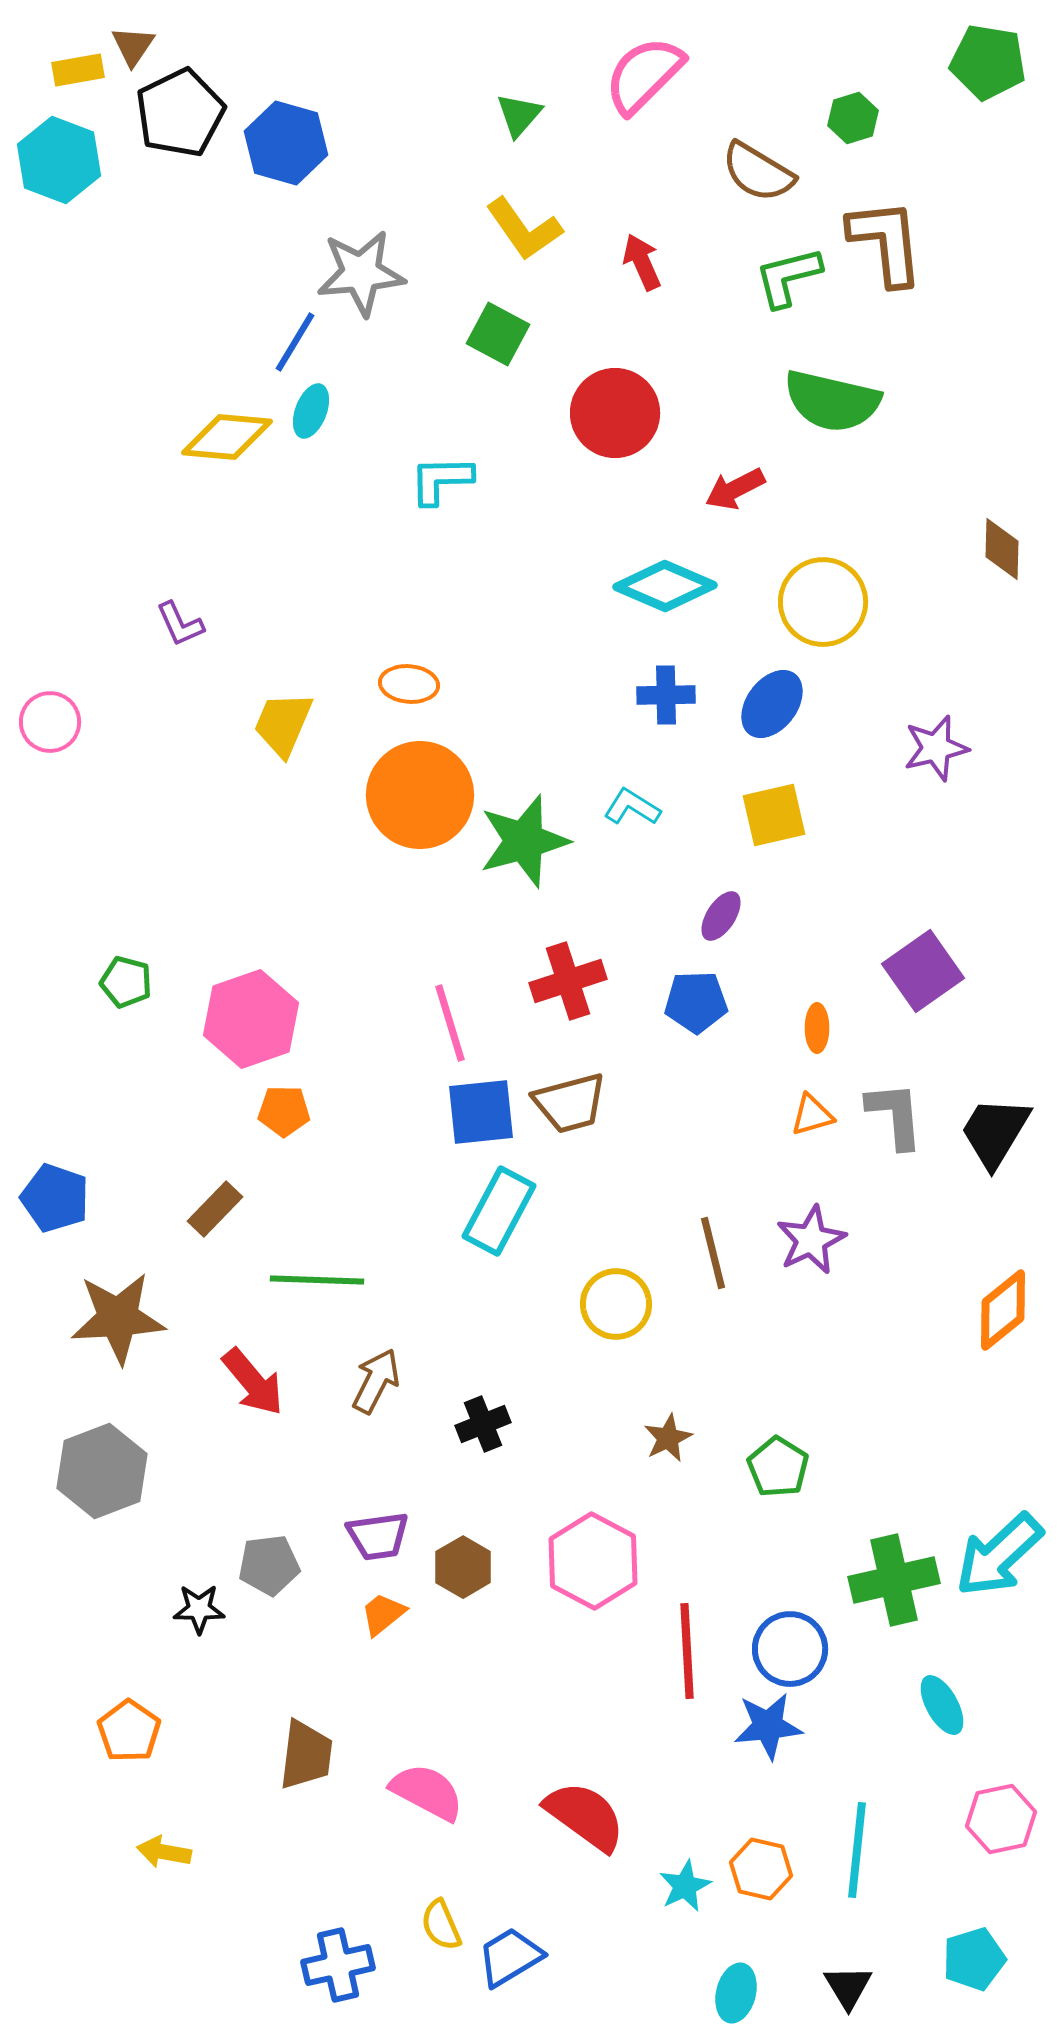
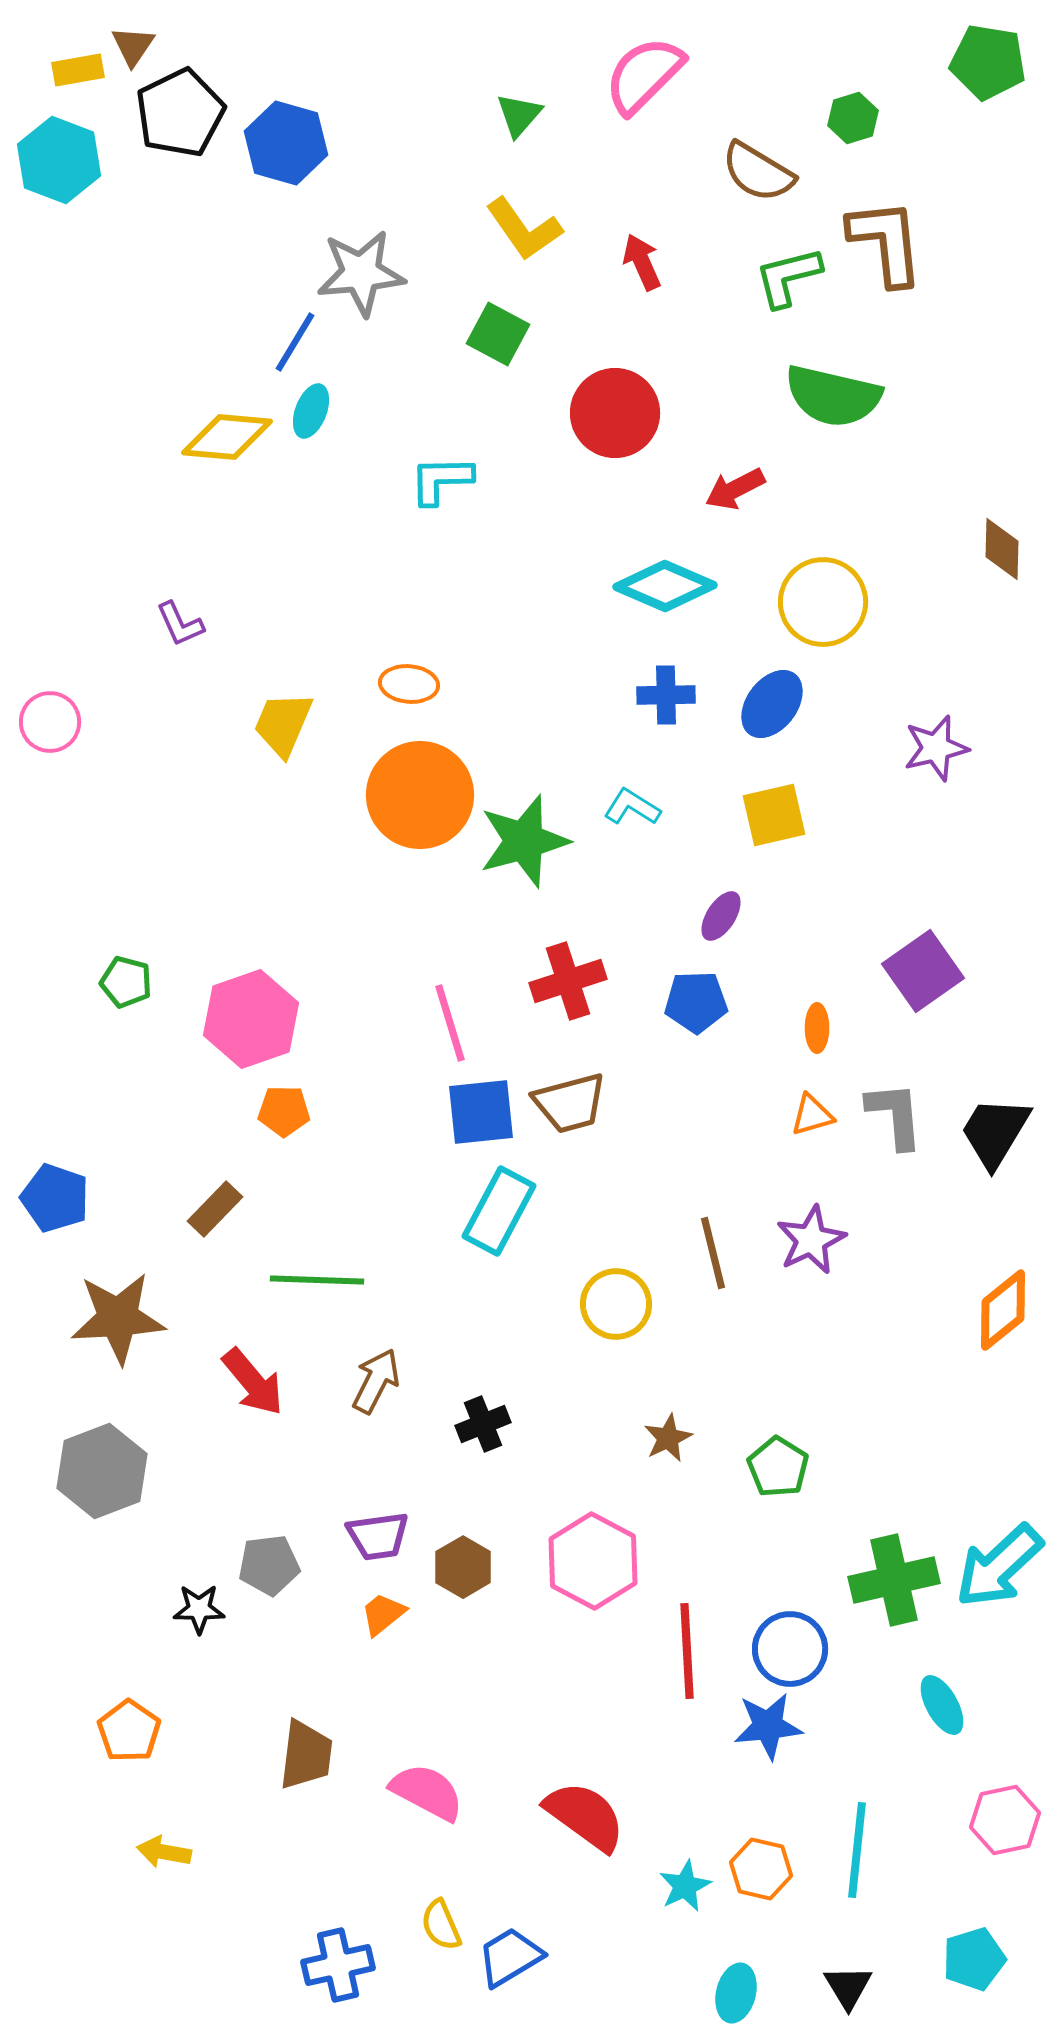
green semicircle at (832, 401): moved 1 px right, 5 px up
cyan arrow at (999, 1555): moved 11 px down
pink hexagon at (1001, 1819): moved 4 px right, 1 px down
